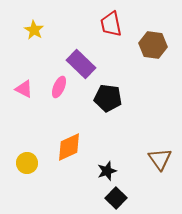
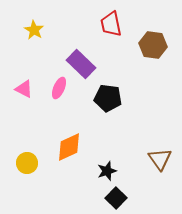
pink ellipse: moved 1 px down
